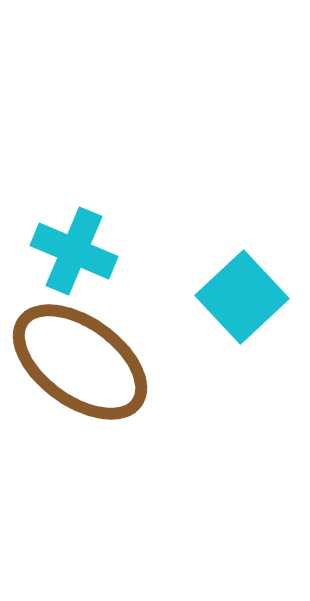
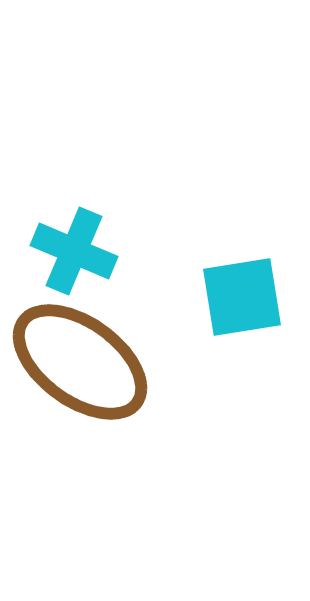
cyan square: rotated 34 degrees clockwise
